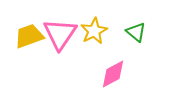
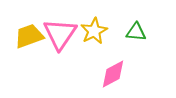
green triangle: rotated 35 degrees counterclockwise
